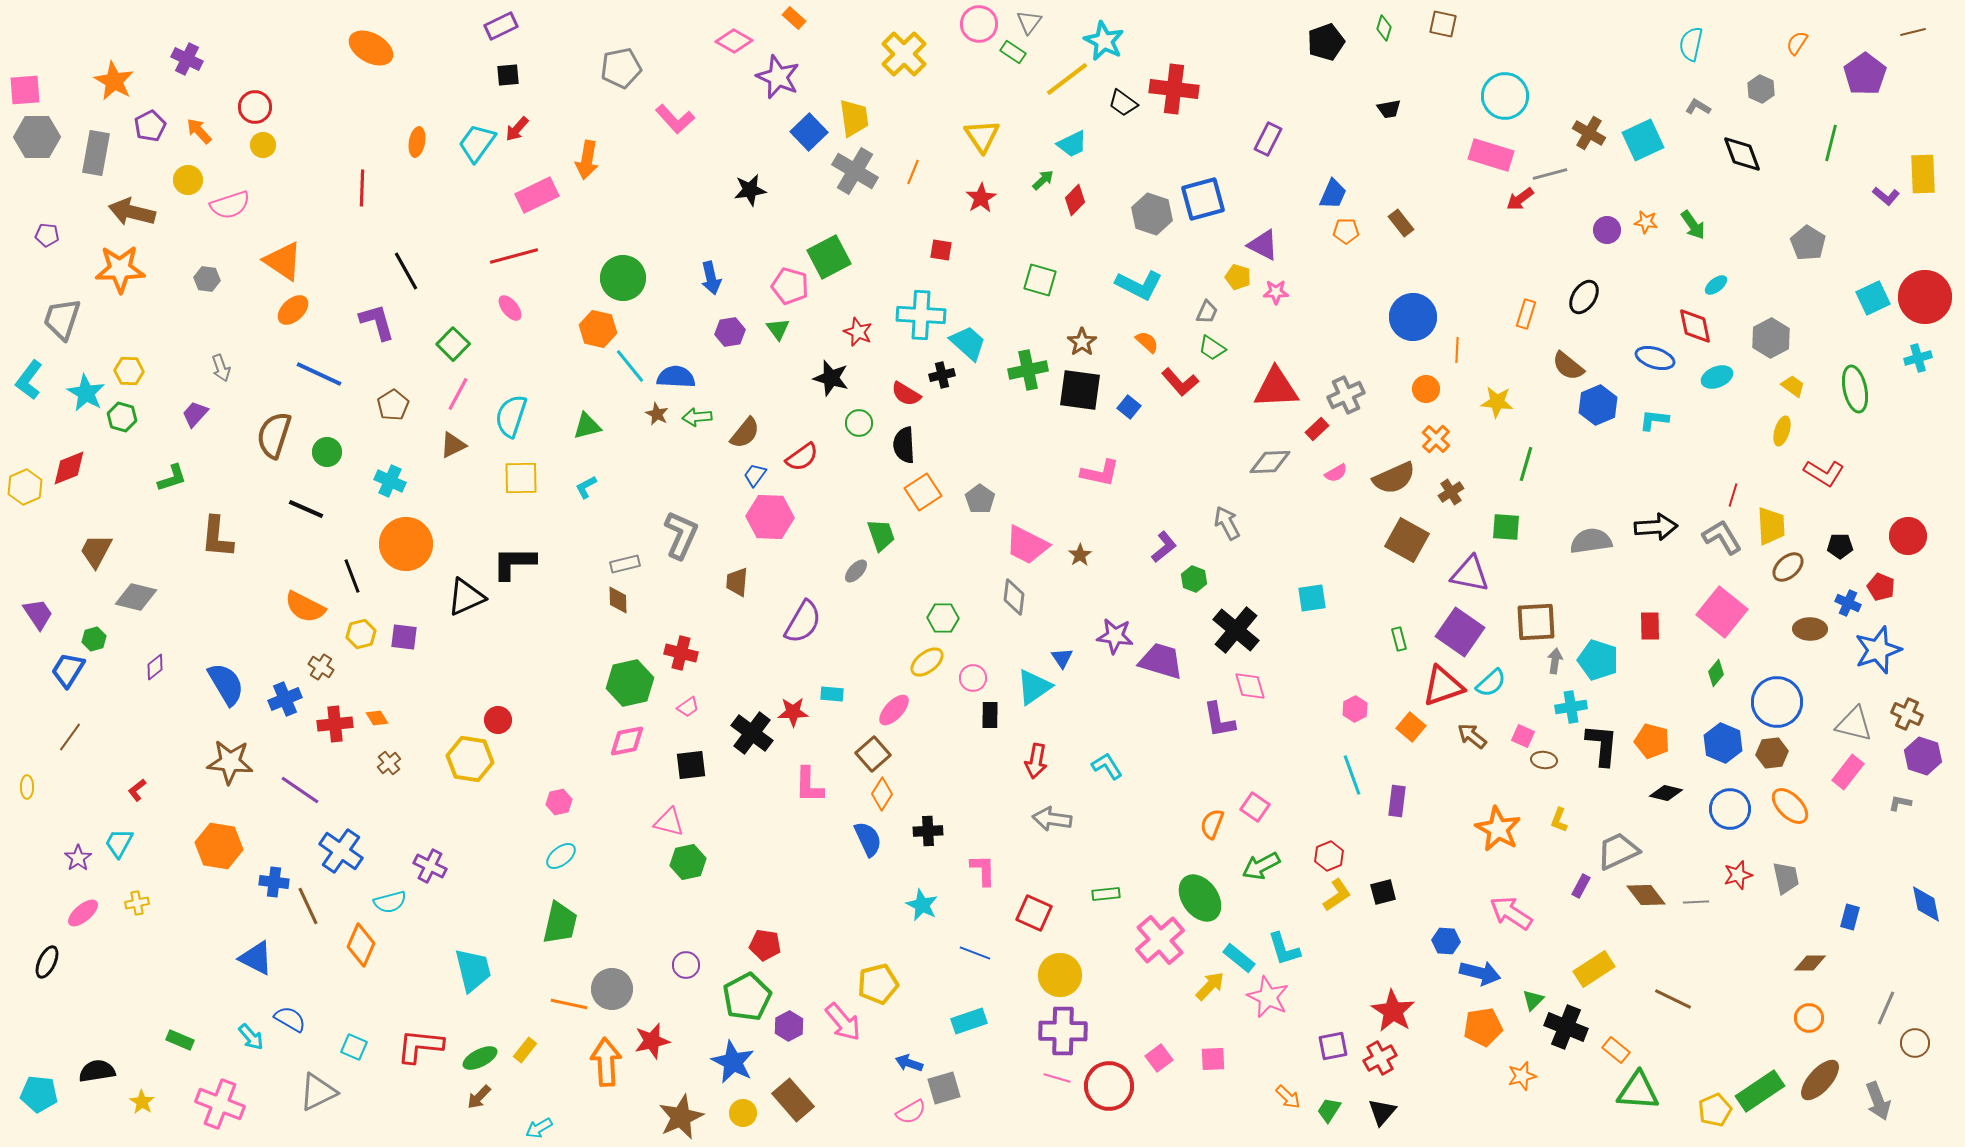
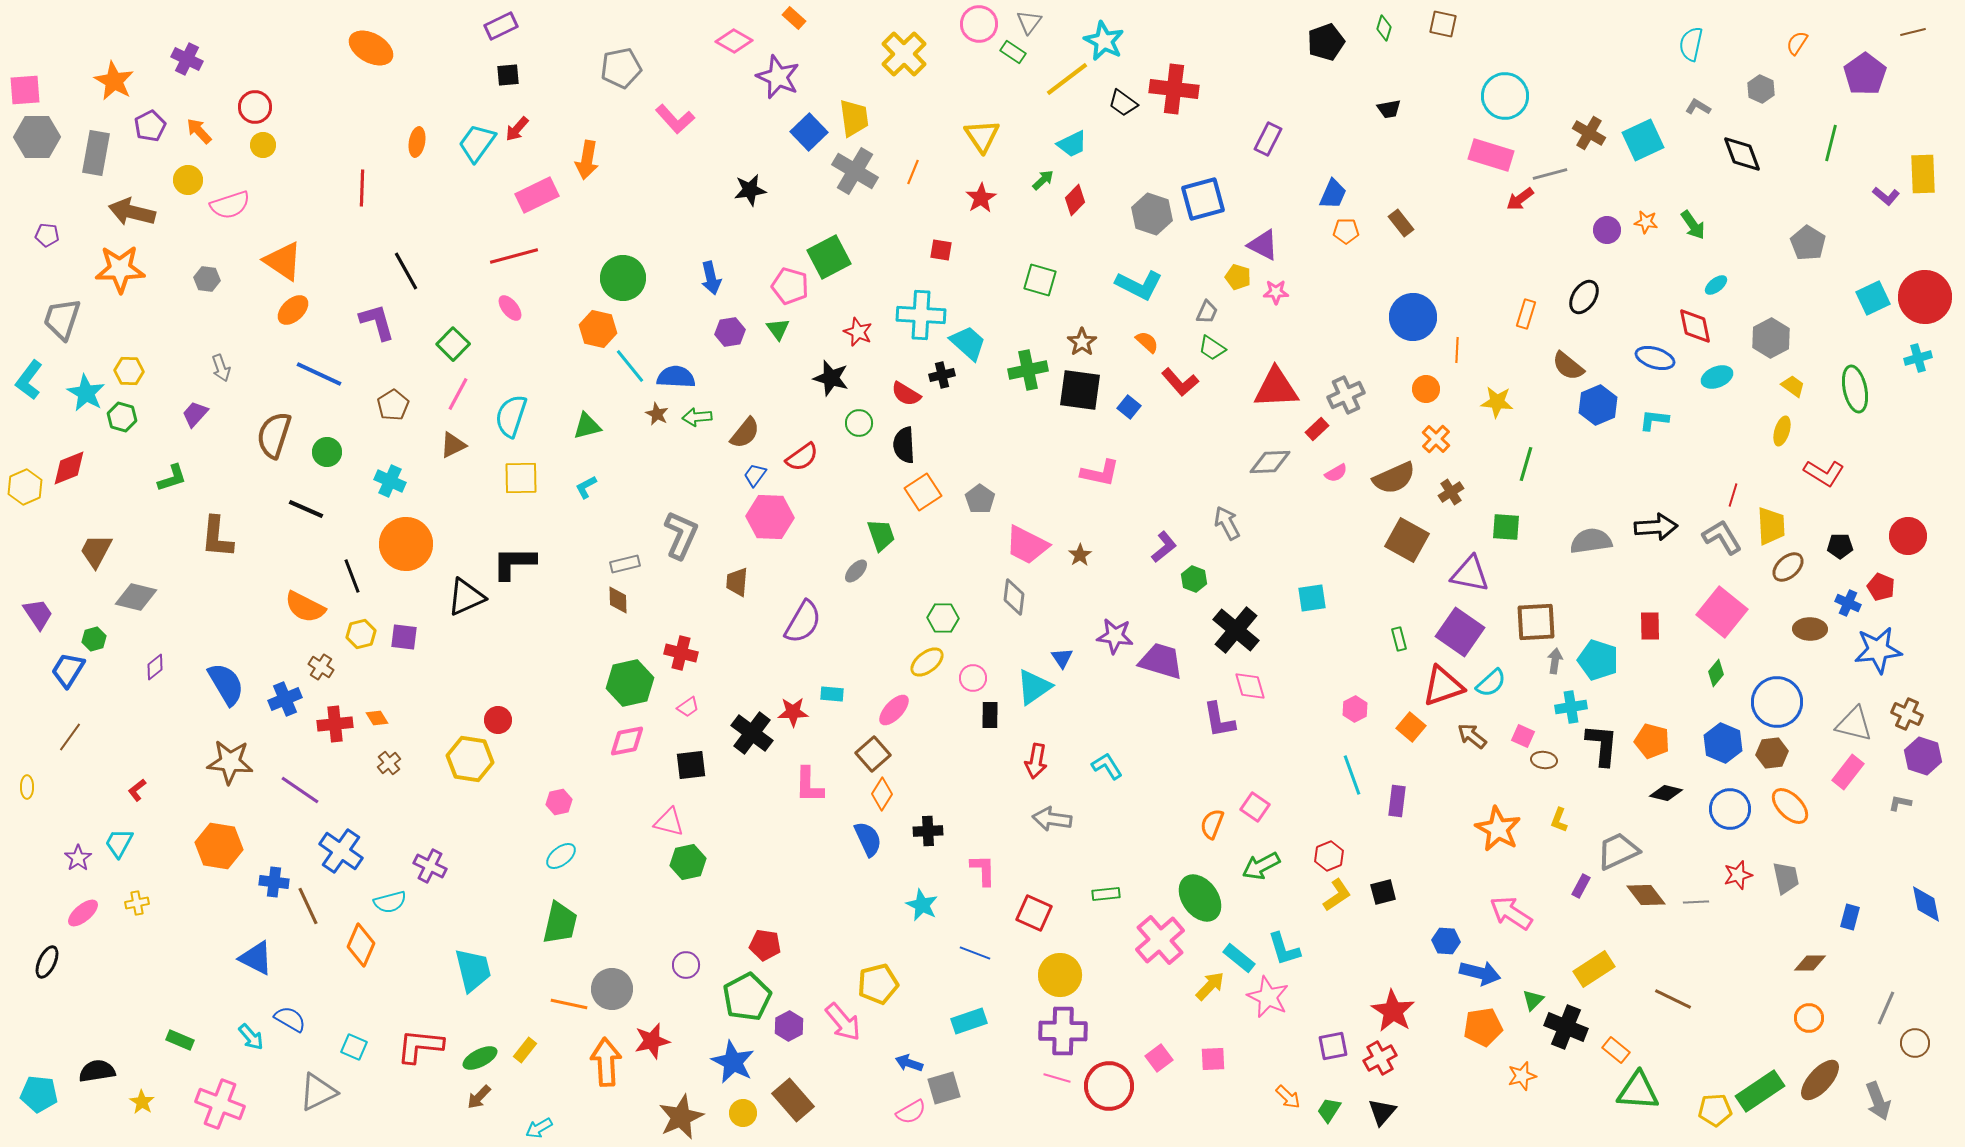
blue star at (1878, 650): rotated 12 degrees clockwise
yellow pentagon at (1715, 1110): rotated 20 degrees clockwise
